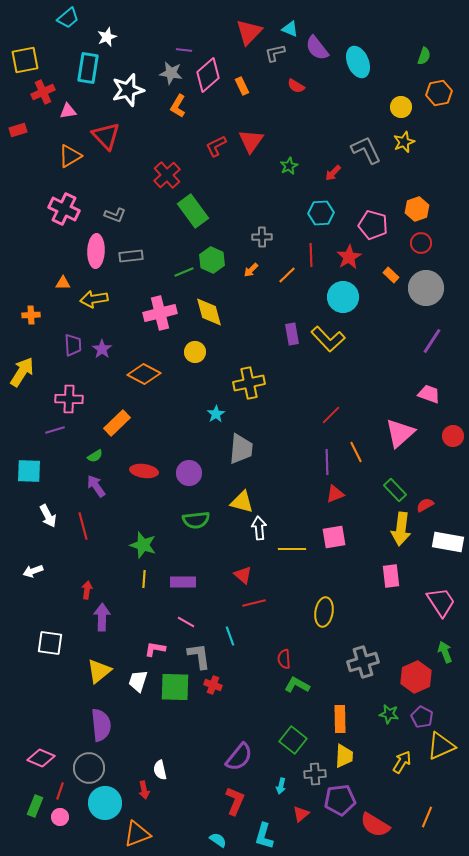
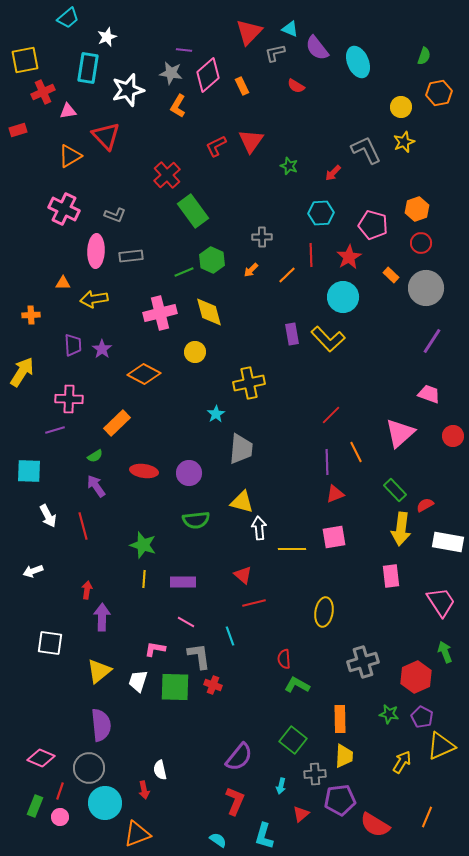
green star at (289, 166): rotated 24 degrees counterclockwise
